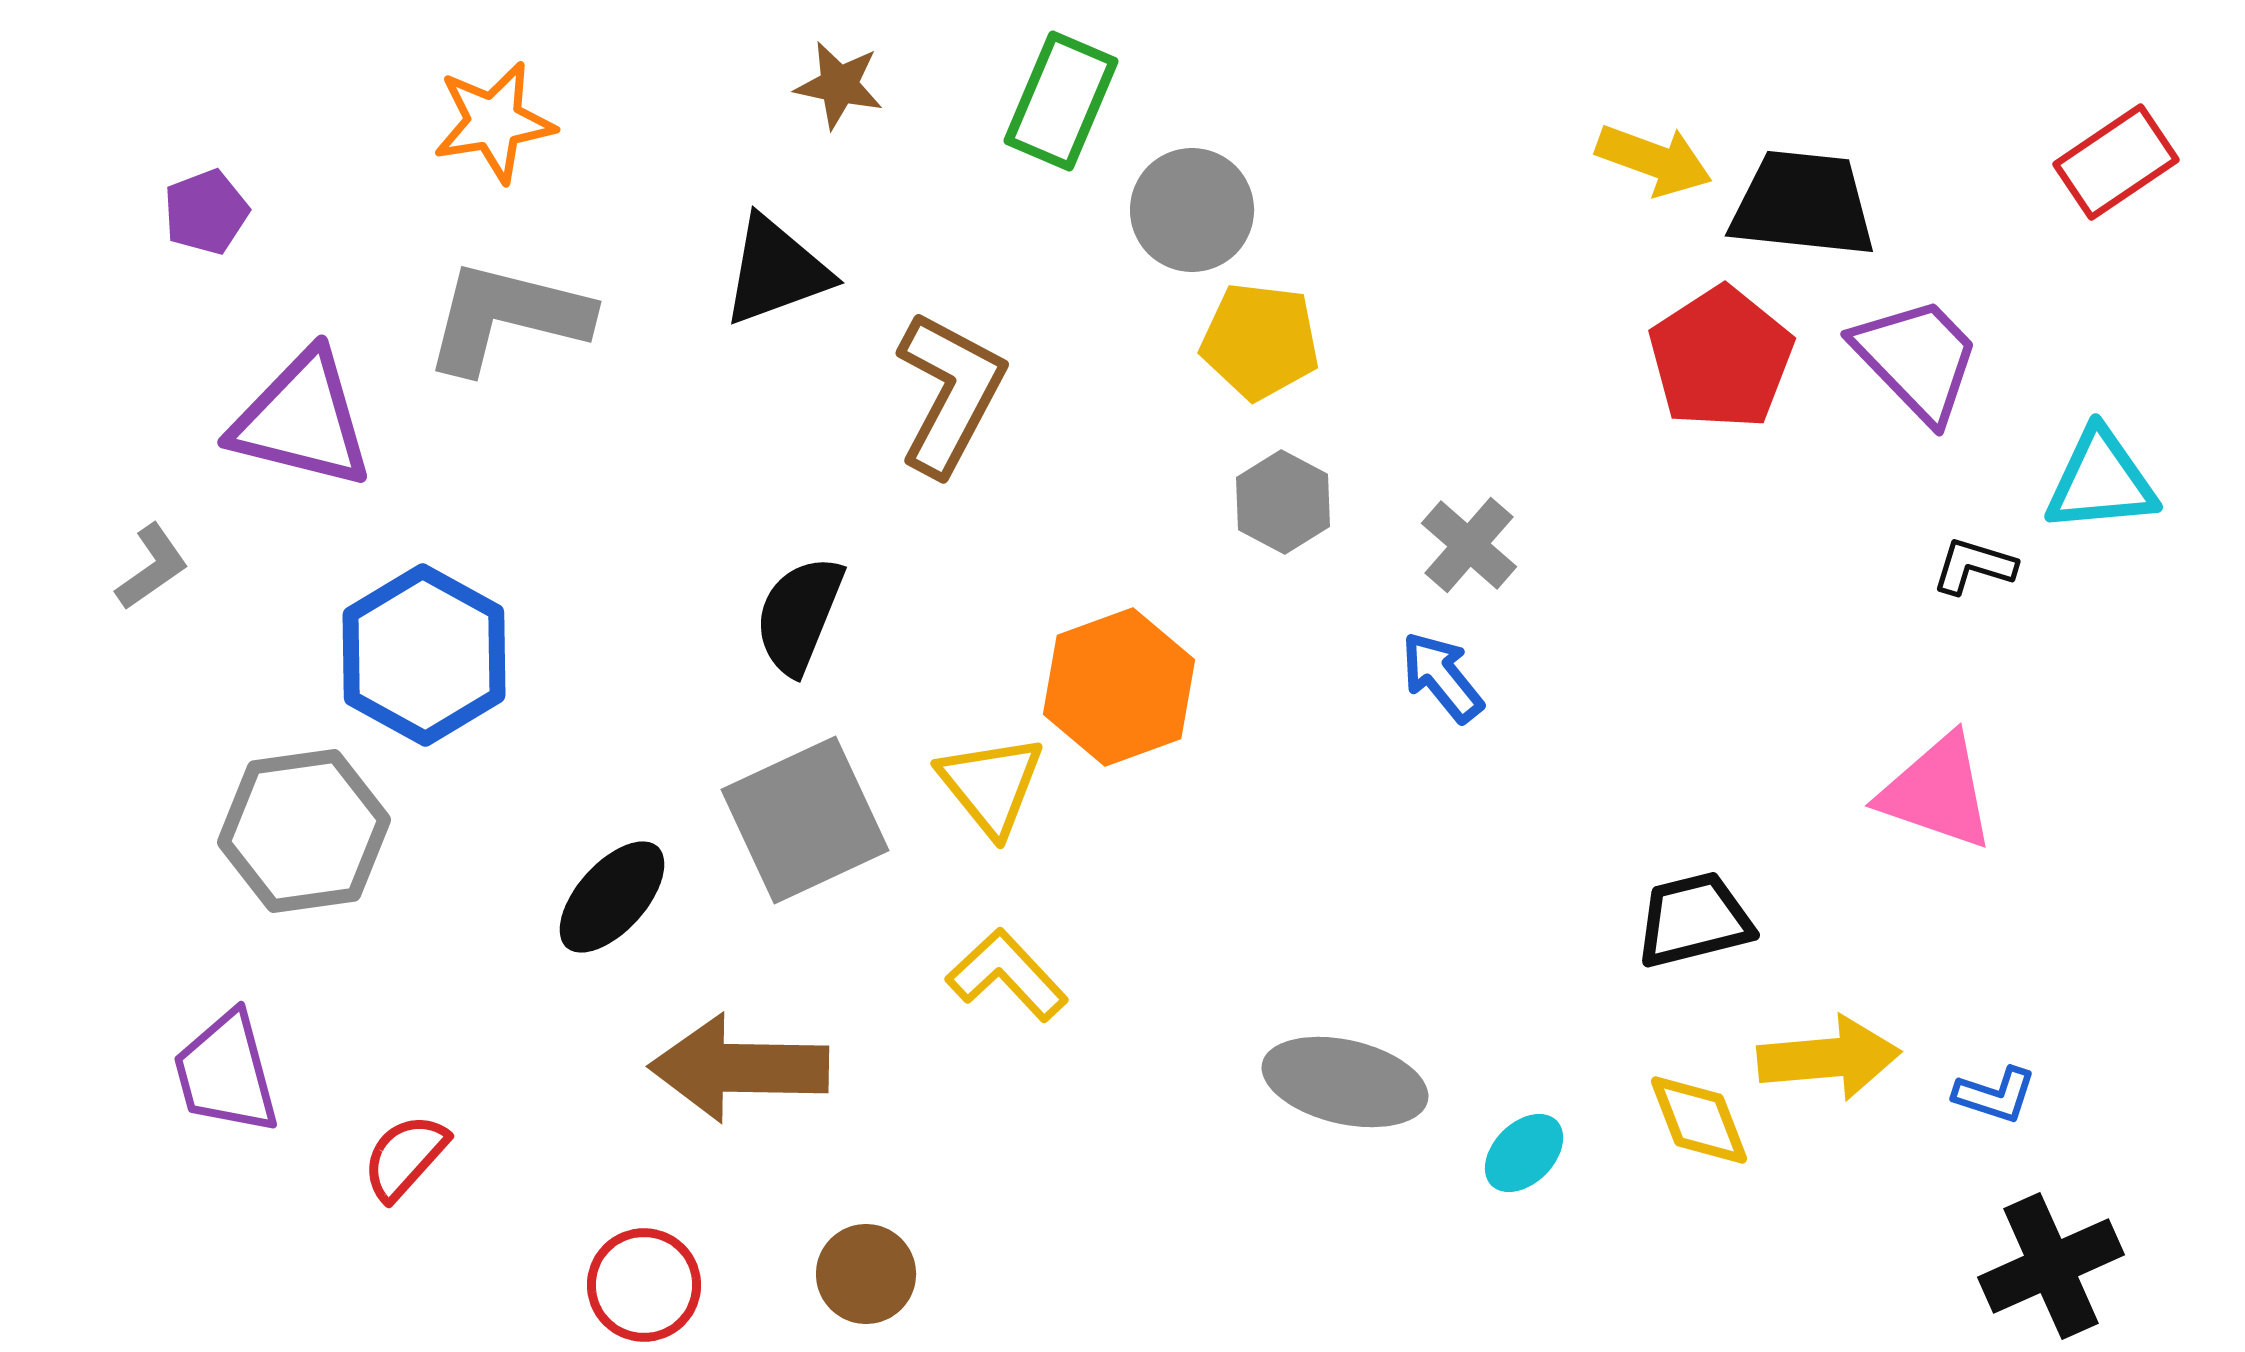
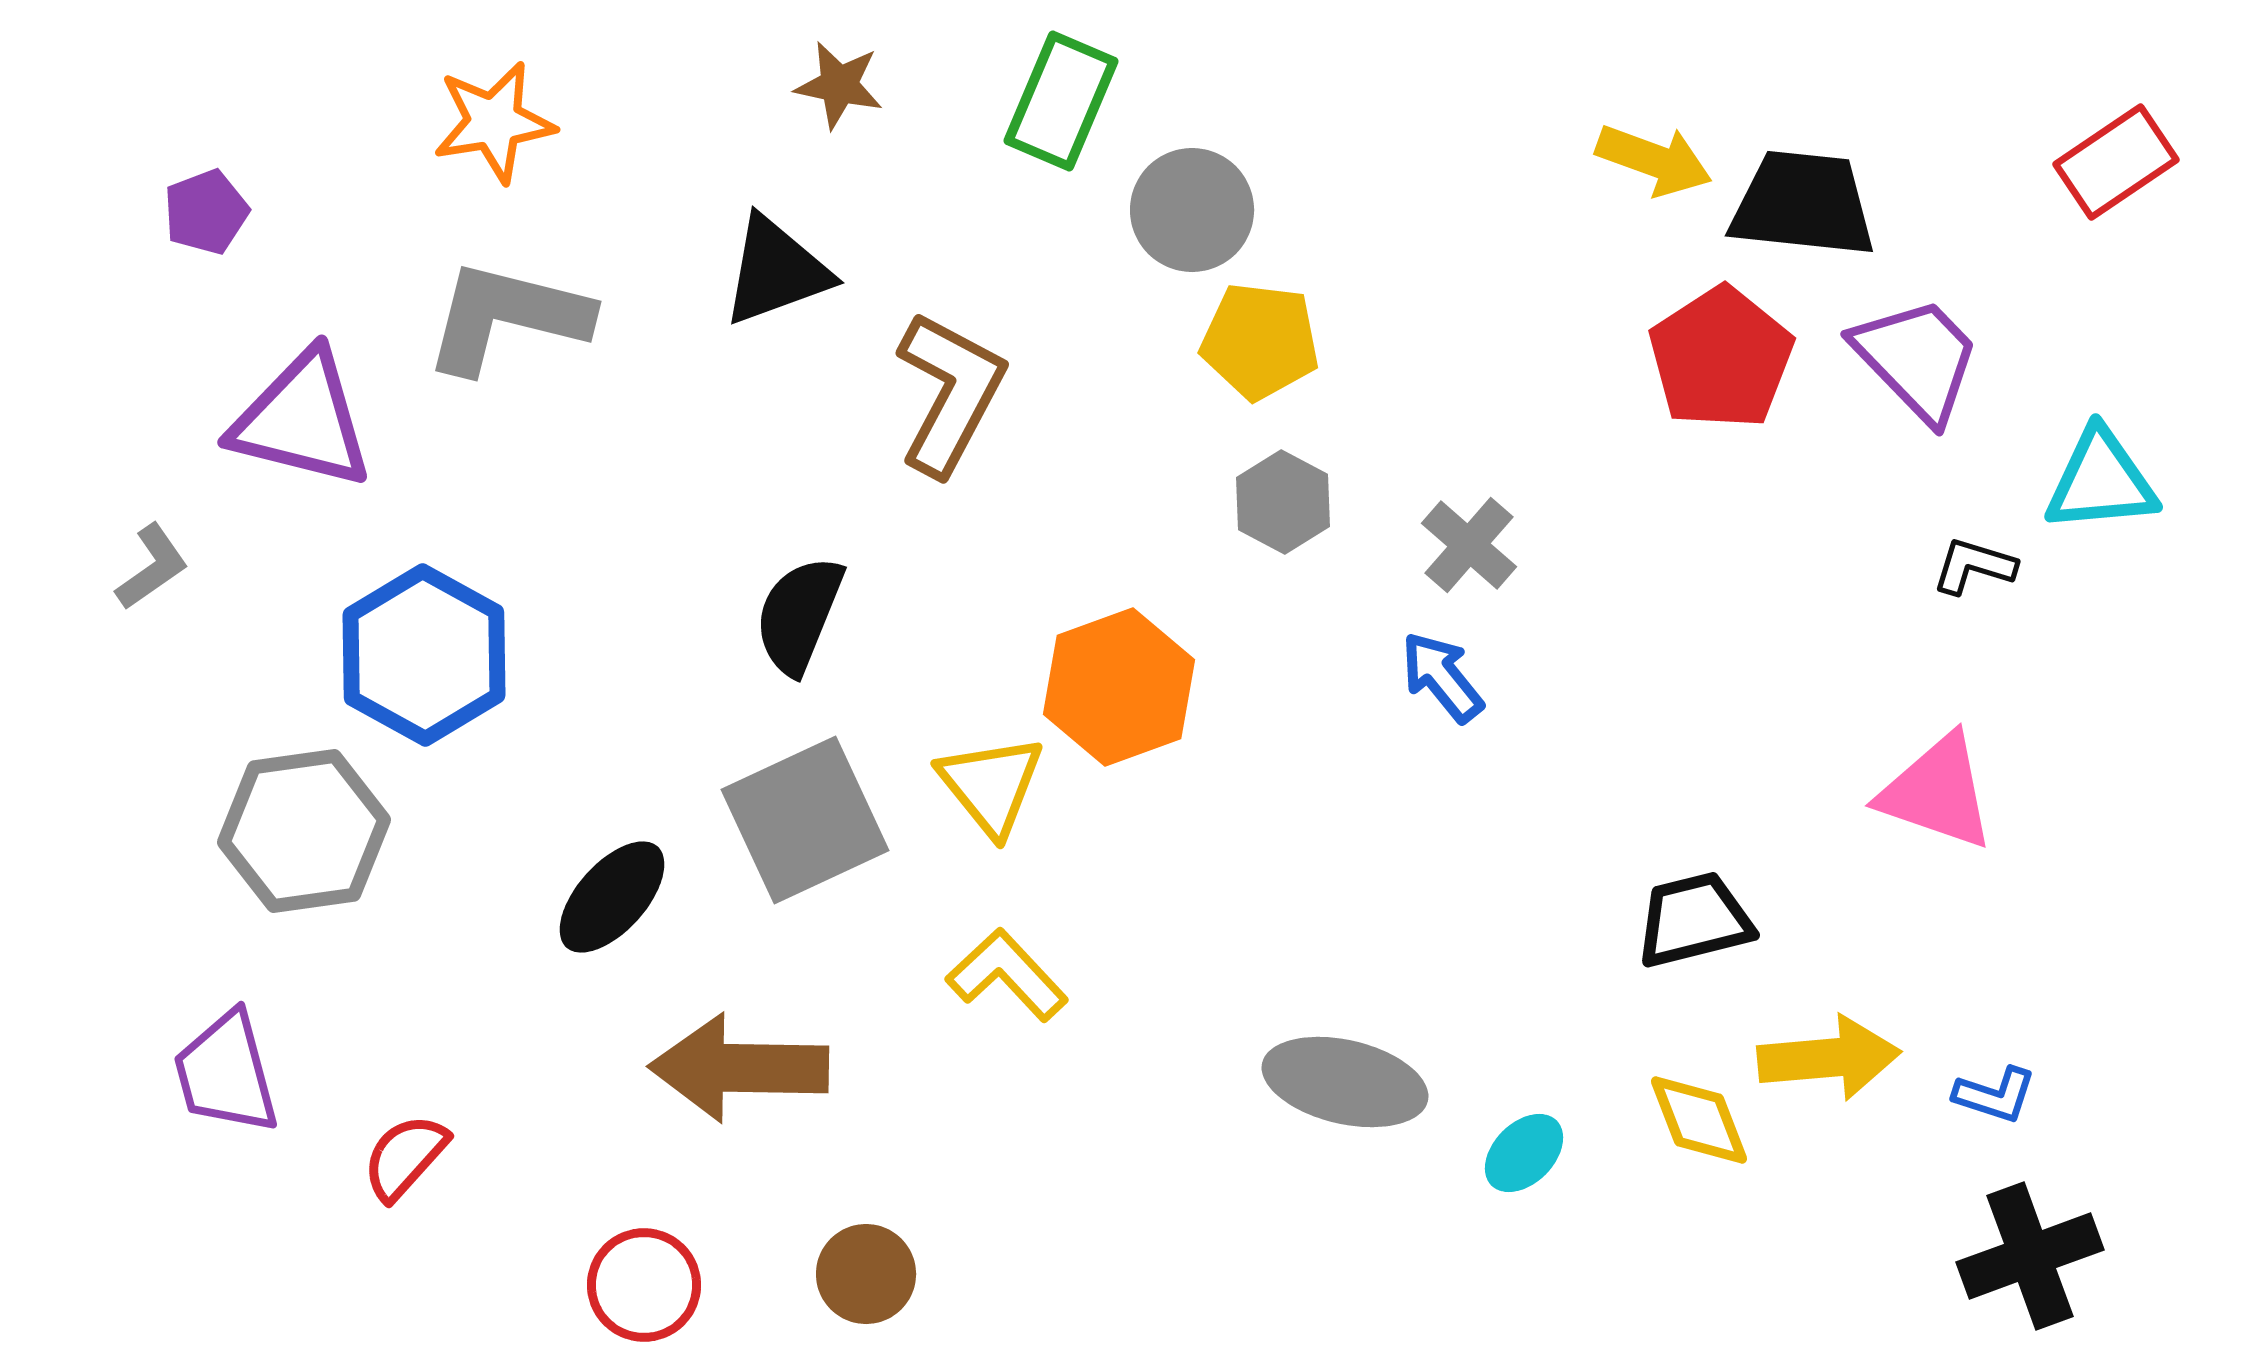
black cross at (2051, 1266): moved 21 px left, 10 px up; rotated 4 degrees clockwise
